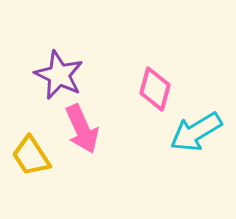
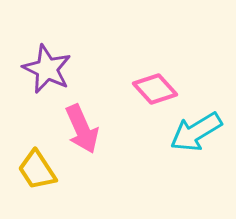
purple star: moved 12 px left, 6 px up
pink diamond: rotated 57 degrees counterclockwise
yellow trapezoid: moved 6 px right, 14 px down
